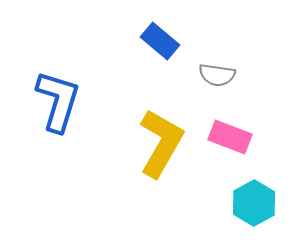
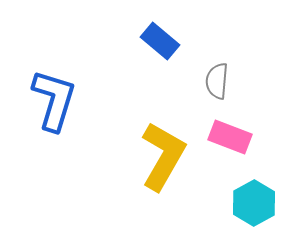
gray semicircle: moved 6 px down; rotated 87 degrees clockwise
blue L-shape: moved 4 px left, 1 px up
yellow L-shape: moved 2 px right, 13 px down
